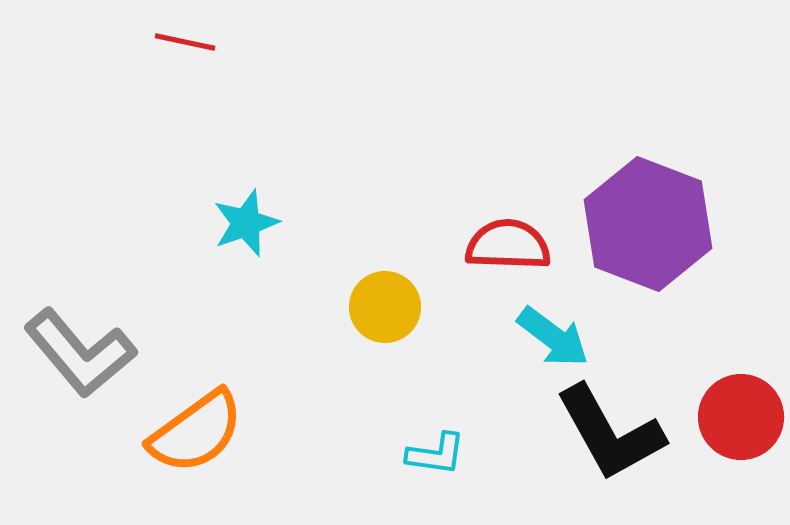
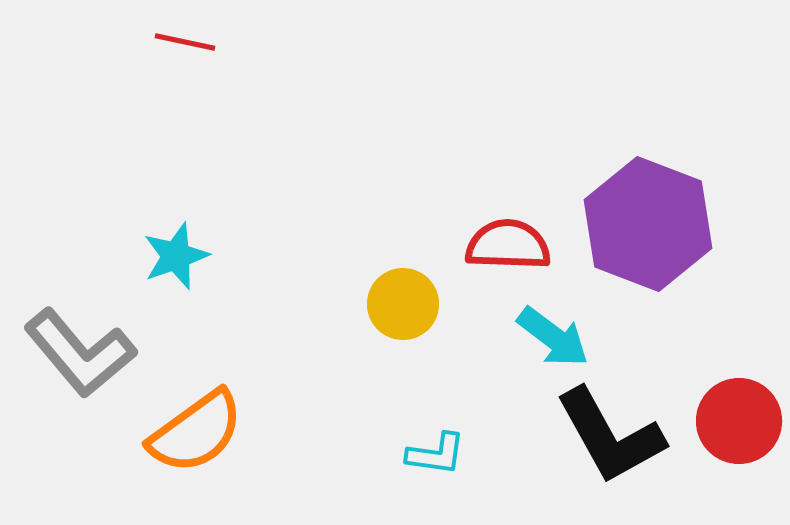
cyan star: moved 70 px left, 33 px down
yellow circle: moved 18 px right, 3 px up
red circle: moved 2 px left, 4 px down
black L-shape: moved 3 px down
